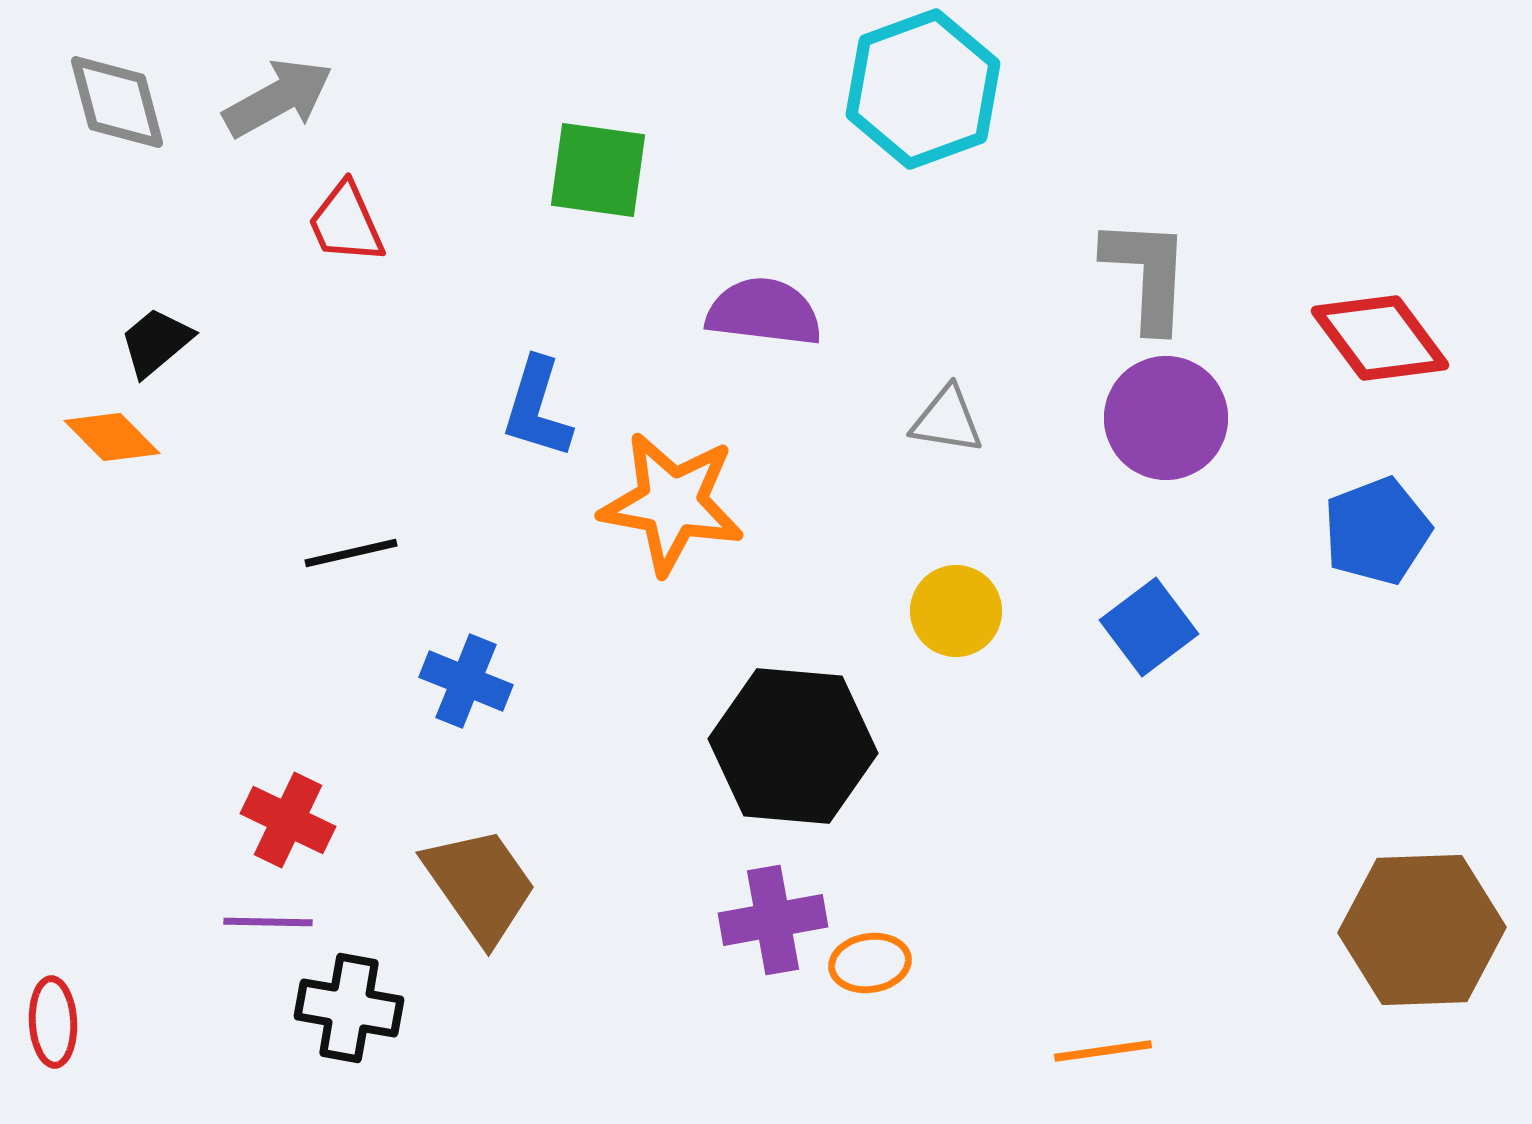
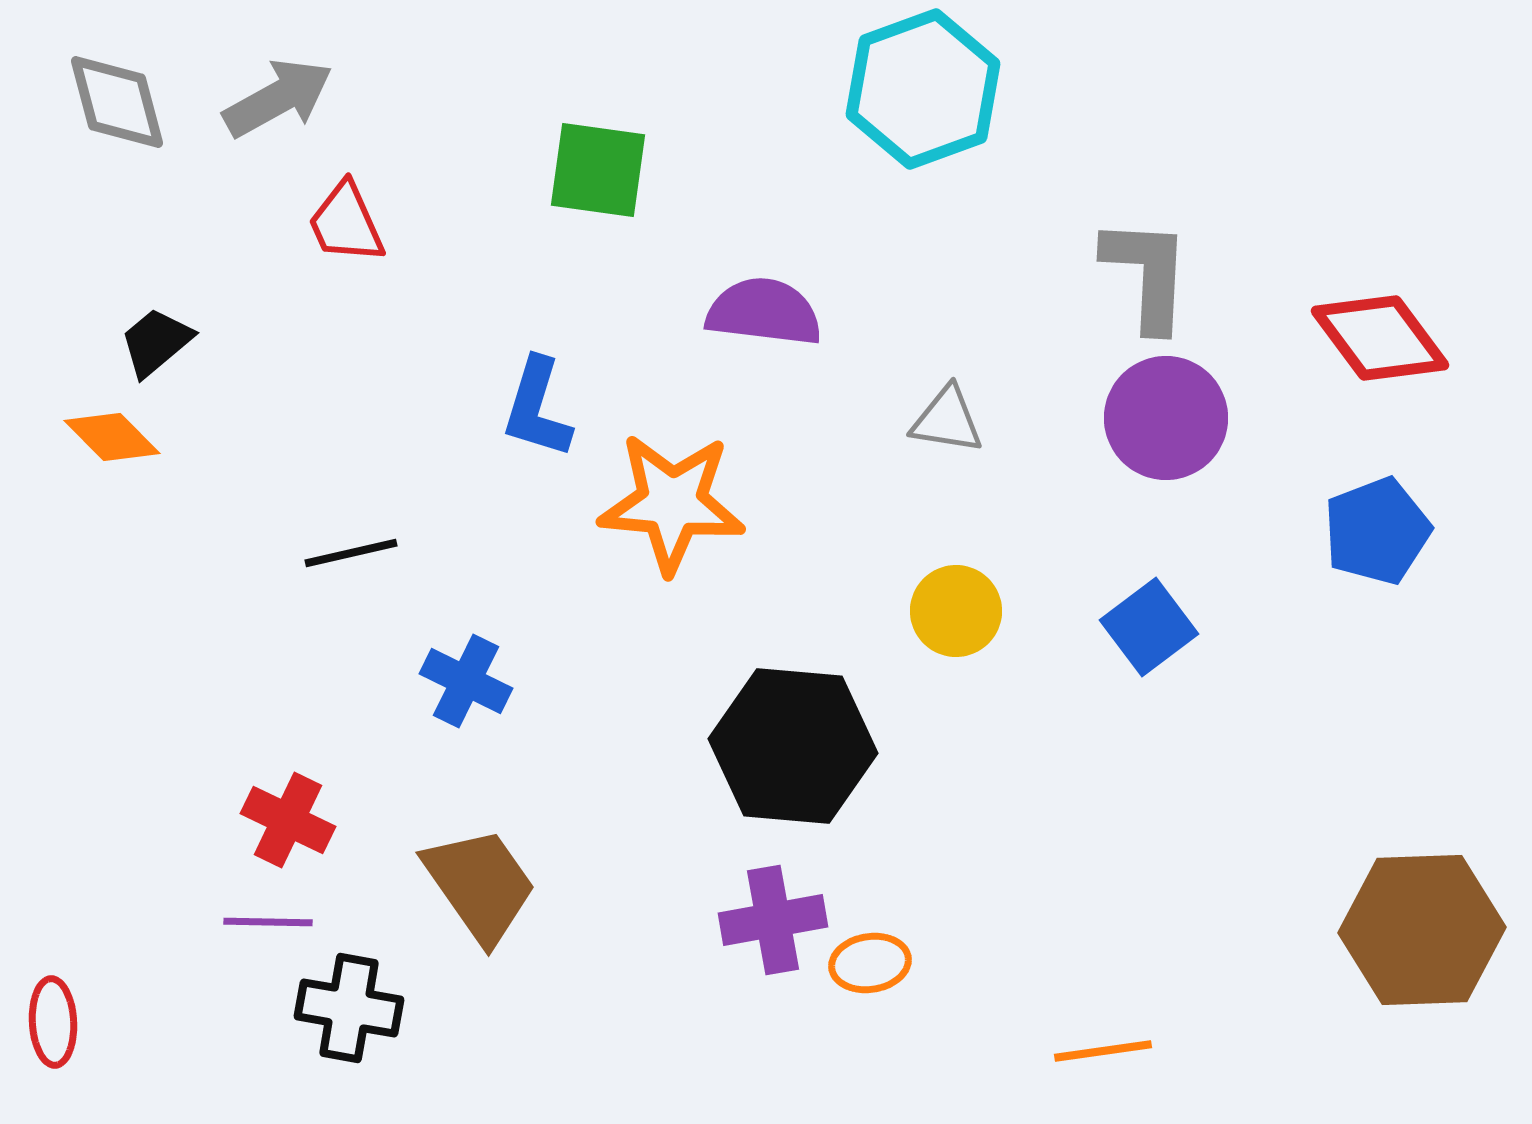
orange star: rotated 5 degrees counterclockwise
blue cross: rotated 4 degrees clockwise
